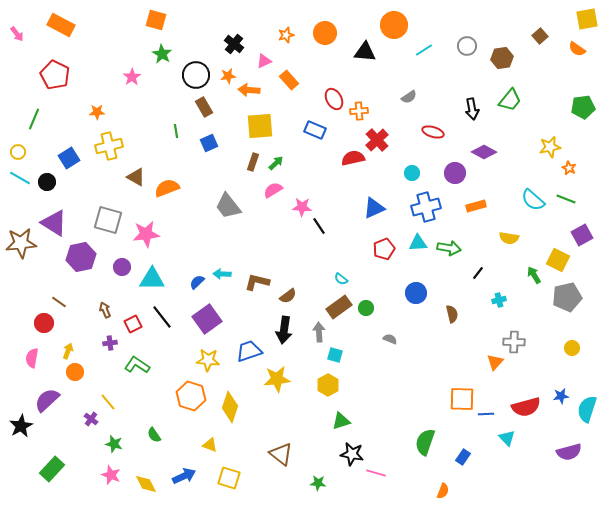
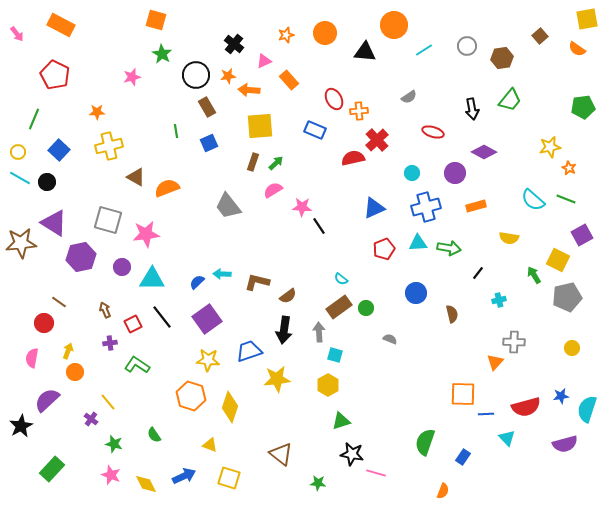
pink star at (132, 77): rotated 18 degrees clockwise
brown rectangle at (204, 107): moved 3 px right
blue square at (69, 158): moved 10 px left, 8 px up; rotated 15 degrees counterclockwise
orange square at (462, 399): moved 1 px right, 5 px up
purple semicircle at (569, 452): moved 4 px left, 8 px up
